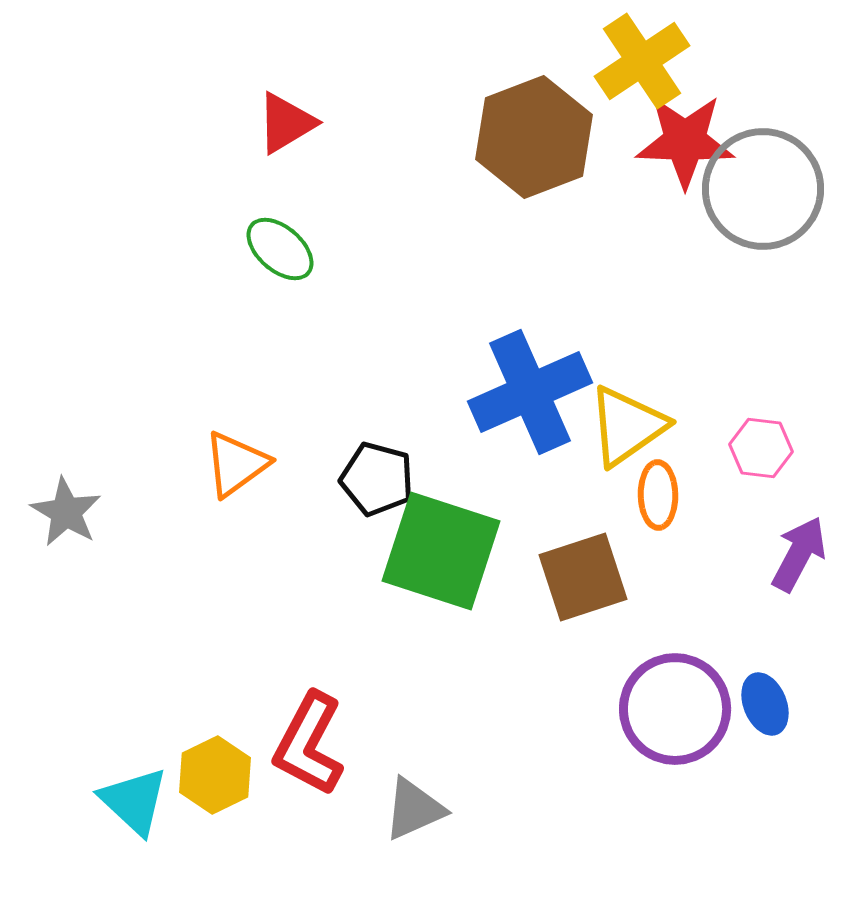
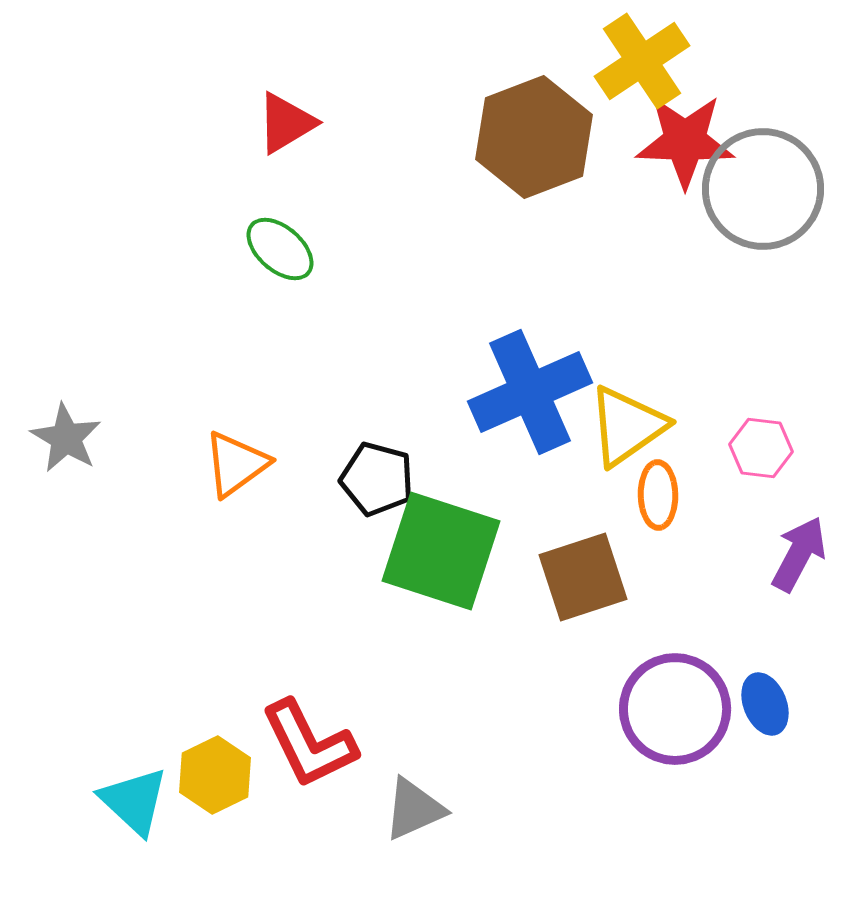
gray star: moved 74 px up
red L-shape: rotated 54 degrees counterclockwise
